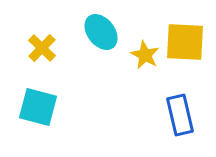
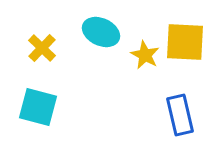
cyan ellipse: rotated 27 degrees counterclockwise
